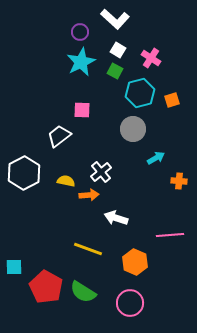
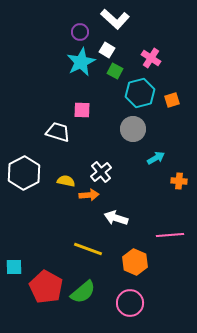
white square: moved 11 px left
white trapezoid: moved 1 px left, 4 px up; rotated 55 degrees clockwise
green semicircle: rotated 72 degrees counterclockwise
